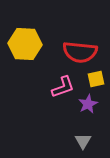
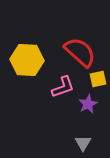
yellow hexagon: moved 2 px right, 16 px down
red semicircle: rotated 144 degrees counterclockwise
yellow square: moved 2 px right
gray triangle: moved 2 px down
